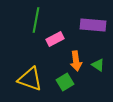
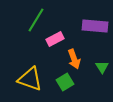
green line: rotated 20 degrees clockwise
purple rectangle: moved 2 px right, 1 px down
orange arrow: moved 2 px left, 2 px up; rotated 12 degrees counterclockwise
green triangle: moved 4 px right, 2 px down; rotated 24 degrees clockwise
